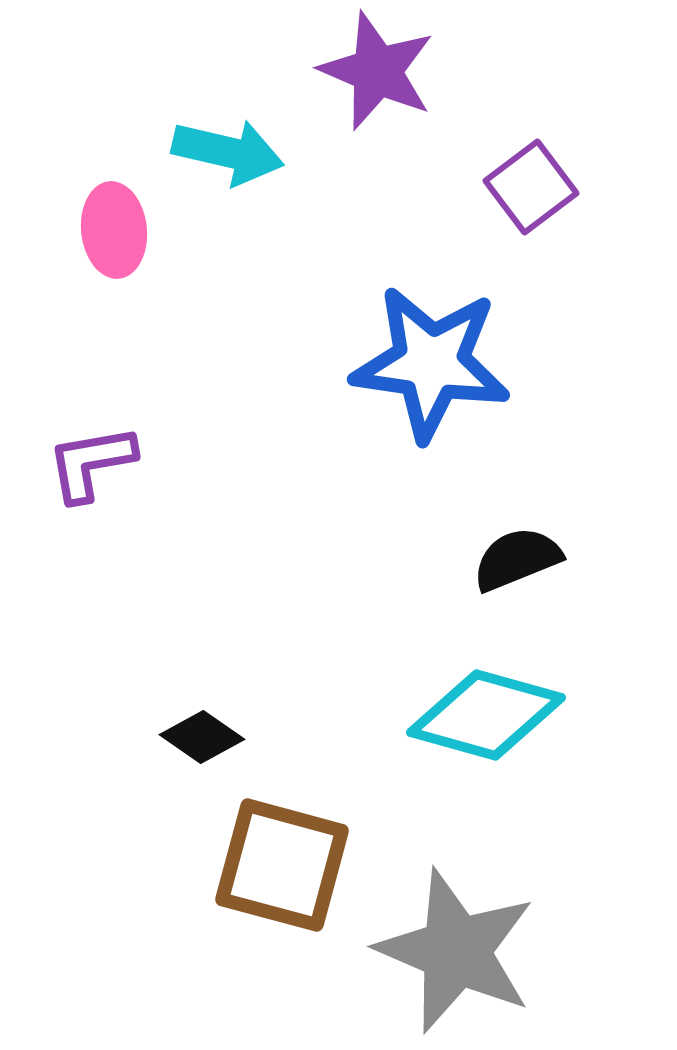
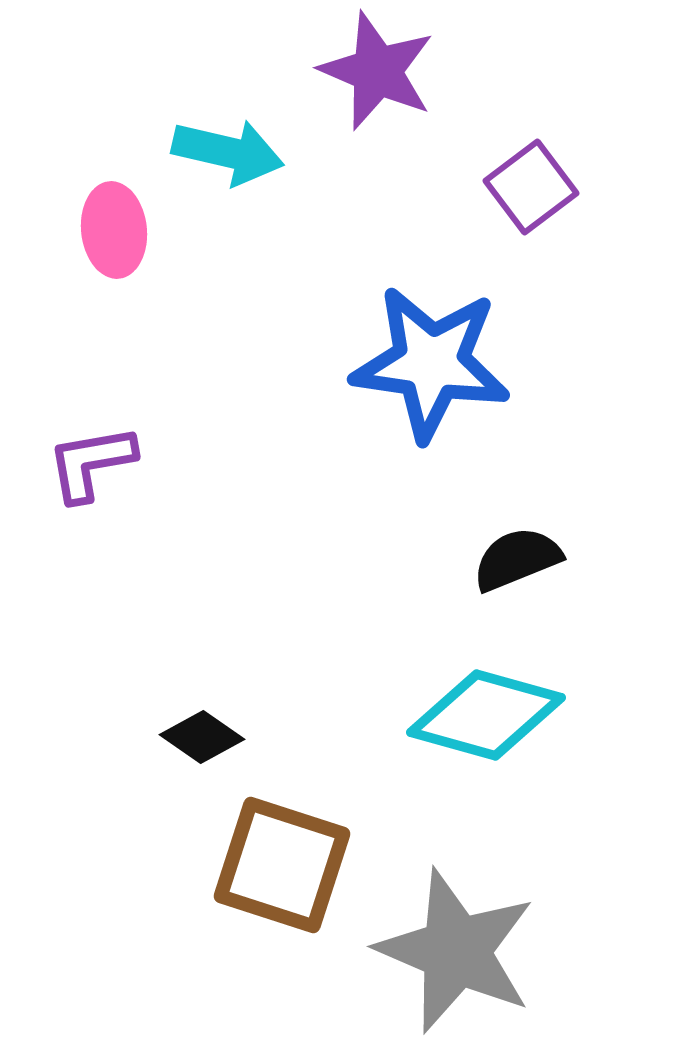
brown square: rotated 3 degrees clockwise
